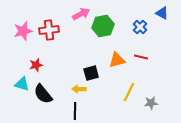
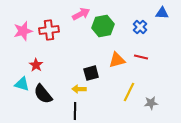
blue triangle: rotated 24 degrees counterclockwise
red star: rotated 24 degrees counterclockwise
